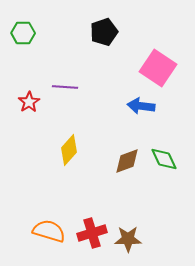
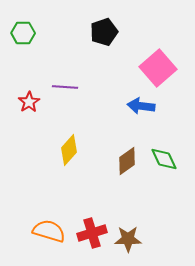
pink square: rotated 15 degrees clockwise
brown diamond: rotated 16 degrees counterclockwise
